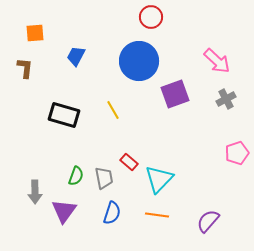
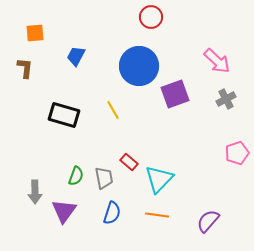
blue circle: moved 5 px down
